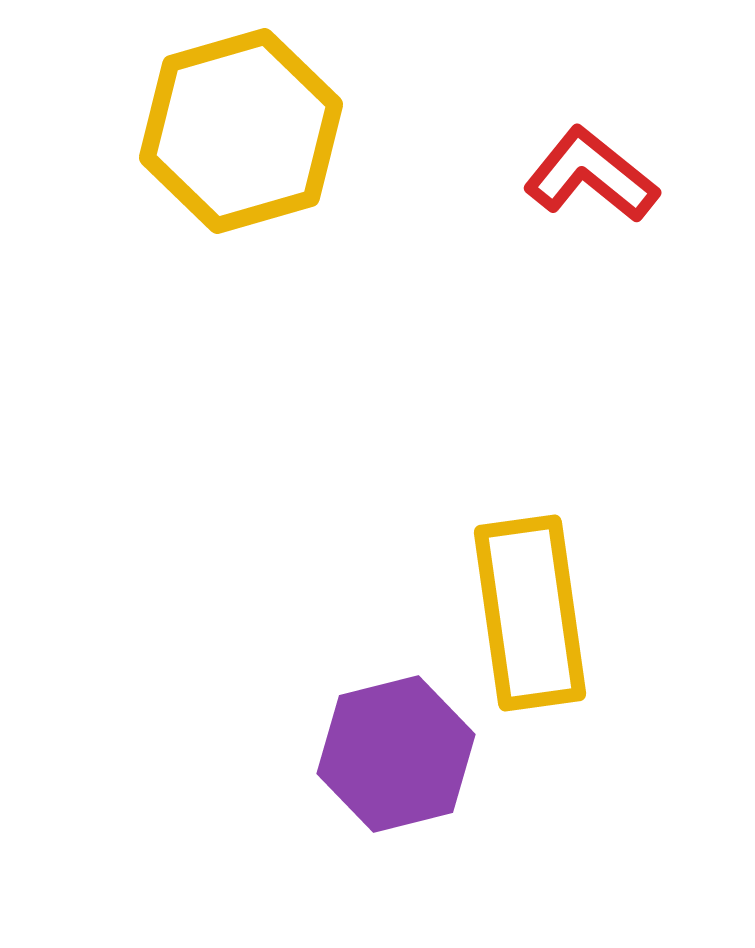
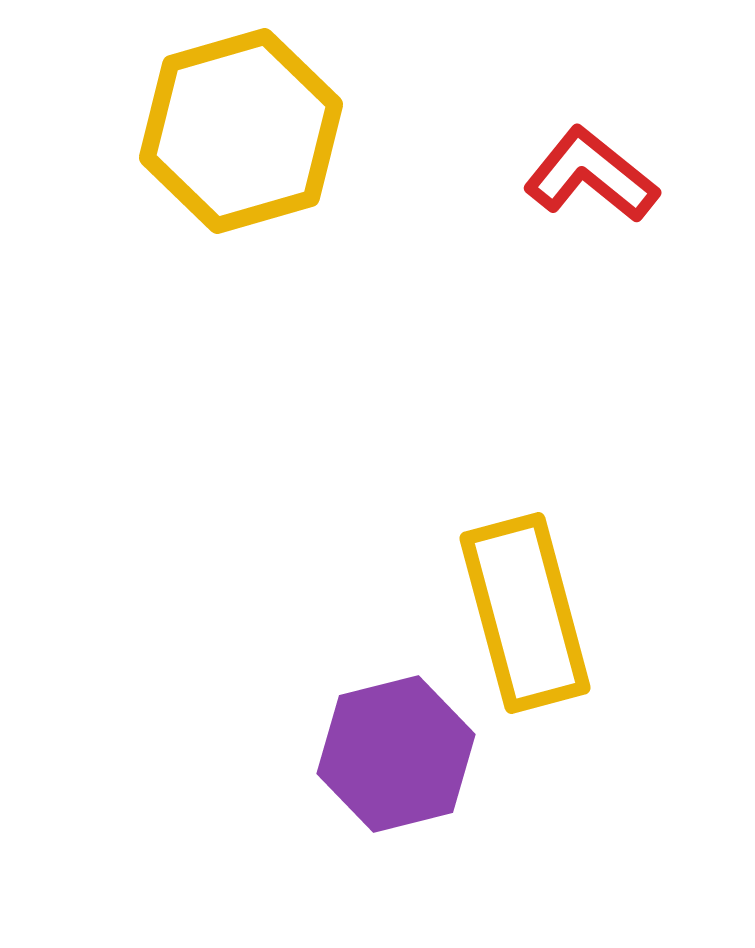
yellow rectangle: moved 5 px left; rotated 7 degrees counterclockwise
